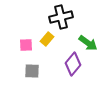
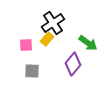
black cross: moved 8 px left, 6 px down; rotated 20 degrees counterclockwise
